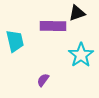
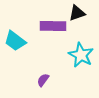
cyan trapezoid: rotated 140 degrees clockwise
cyan star: rotated 10 degrees counterclockwise
